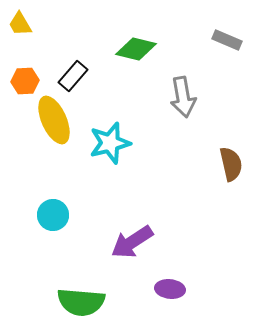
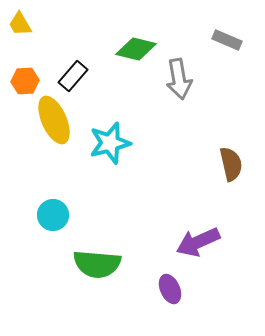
gray arrow: moved 4 px left, 18 px up
purple arrow: moved 66 px right; rotated 9 degrees clockwise
purple ellipse: rotated 60 degrees clockwise
green semicircle: moved 16 px right, 38 px up
